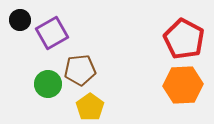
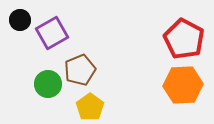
brown pentagon: rotated 16 degrees counterclockwise
